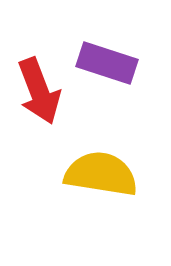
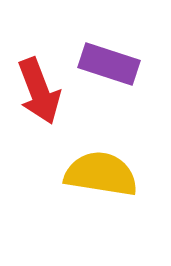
purple rectangle: moved 2 px right, 1 px down
